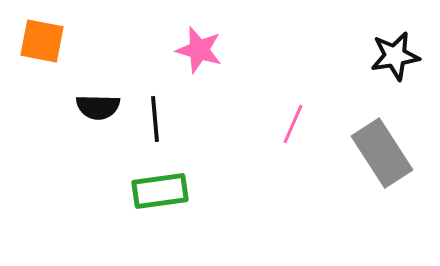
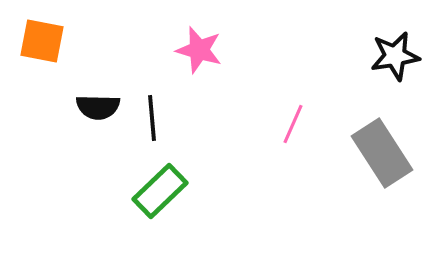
black line: moved 3 px left, 1 px up
green rectangle: rotated 36 degrees counterclockwise
